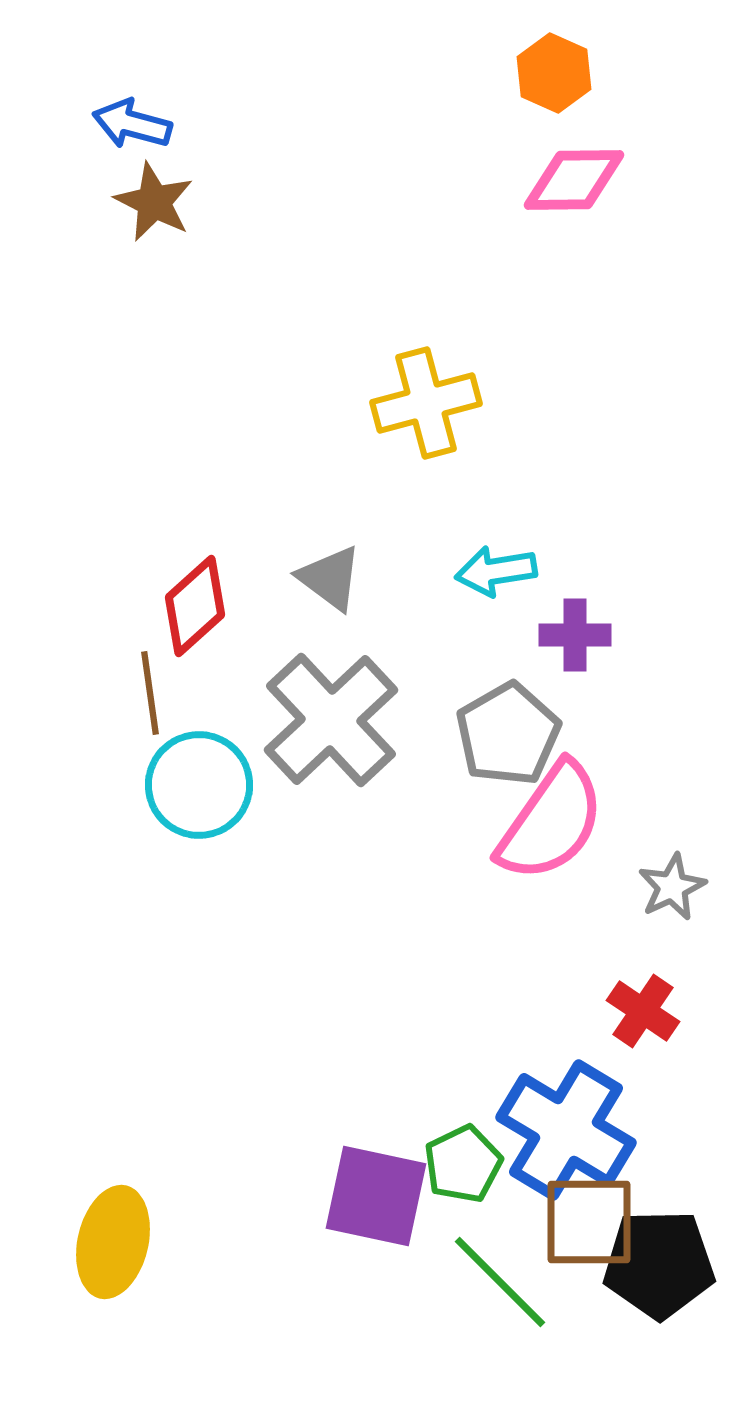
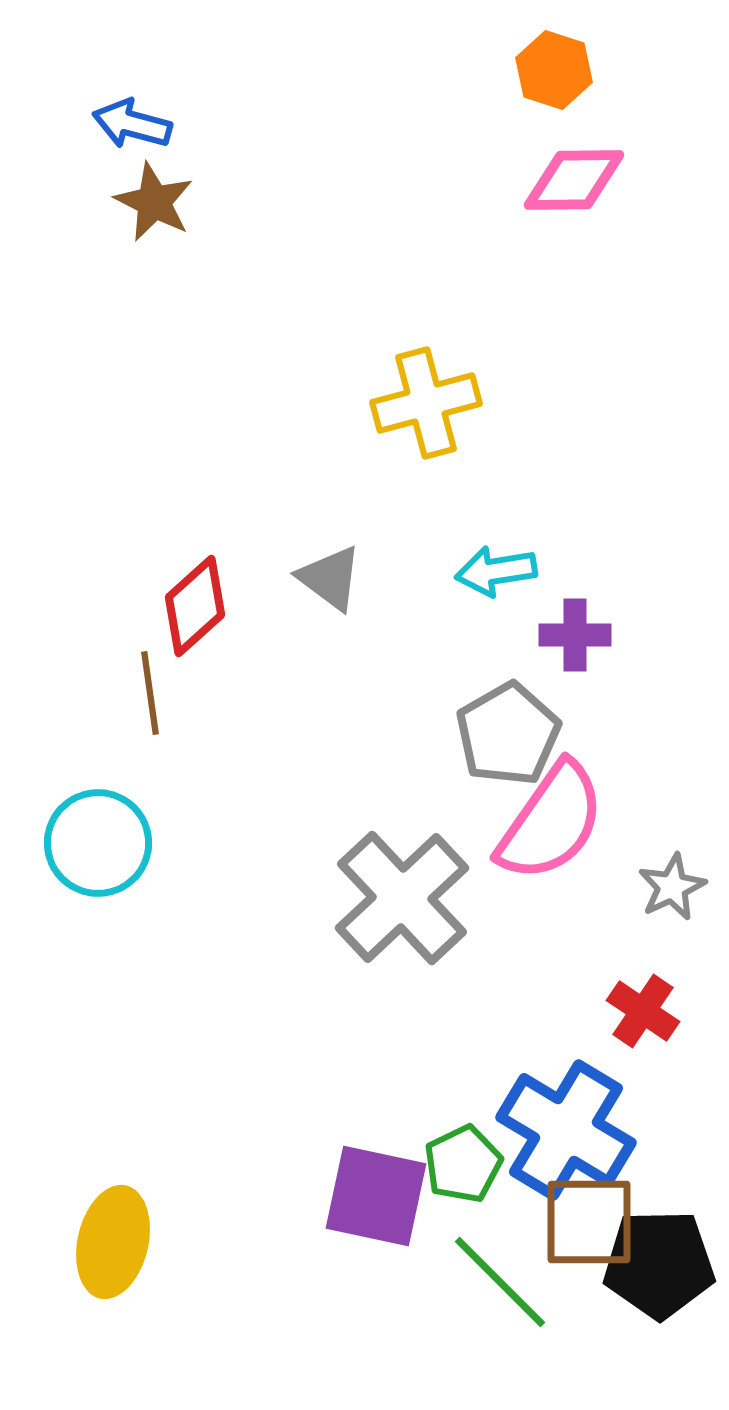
orange hexagon: moved 3 px up; rotated 6 degrees counterclockwise
gray cross: moved 71 px right, 178 px down
cyan circle: moved 101 px left, 58 px down
